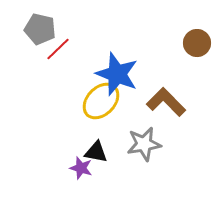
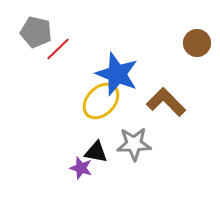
gray pentagon: moved 4 px left, 3 px down
gray star: moved 10 px left; rotated 8 degrees clockwise
